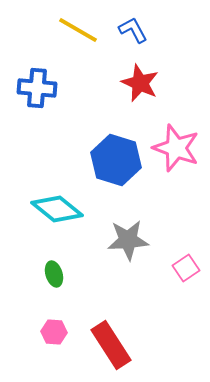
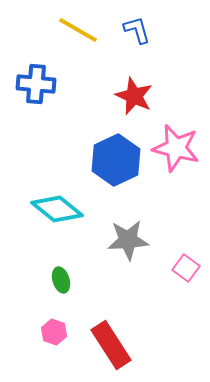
blue L-shape: moved 4 px right; rotated 12 degrees clockwise
red star: moved 6 px left, 13 px down
blue cross: moved 1 px left, 4 px up
pink star: rotated 6 degrees counterclockwise
blue hexagon: rotated 18 degrees clockwise
pink square: rotated 20 degrees counterclockwise
green ellipse: moved 7 px right, 6 px down
pink hexagon: rotated 15 degrees clockwise
